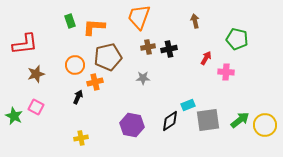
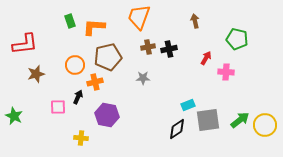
pink square: moved 22 px right; rotated 28 degrees counterclockwise
black diamond: moved 7 px right, 8 px down
purple hexagon: moved 25 px left, 10 px up
yellow cross: rotated 16 degrees clockwise
